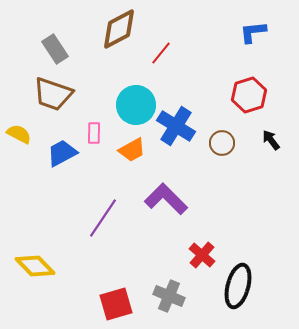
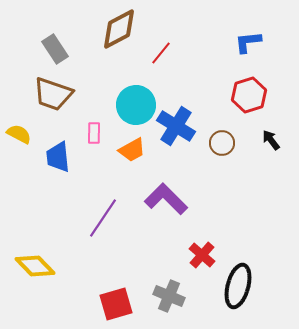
blue L-shape: moved 5 px left, 10 px down
blue trapezoid: moved 4 px left, 4 px down; rotated 68 degrees counterclockwise
